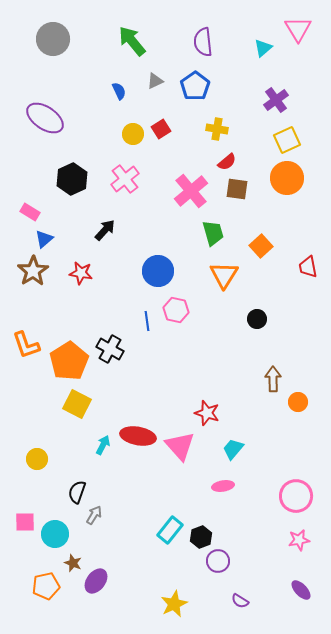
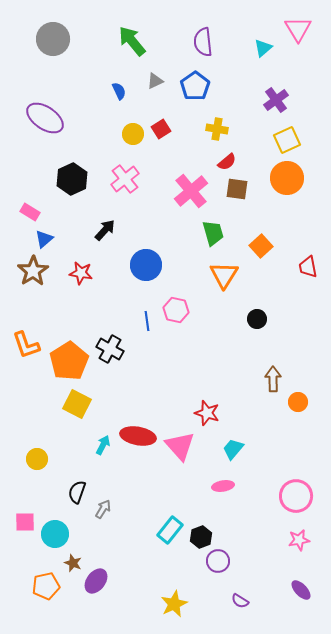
blue circle at (158, 271): moved 12 px left, 6 px up
gray arrow at (94, 515): moved 9 px right, 6 px up
